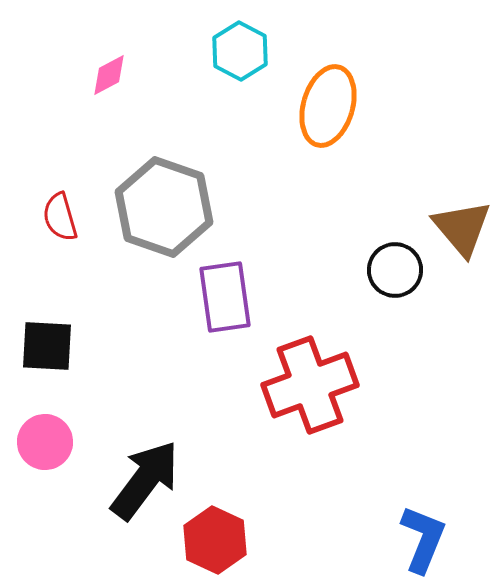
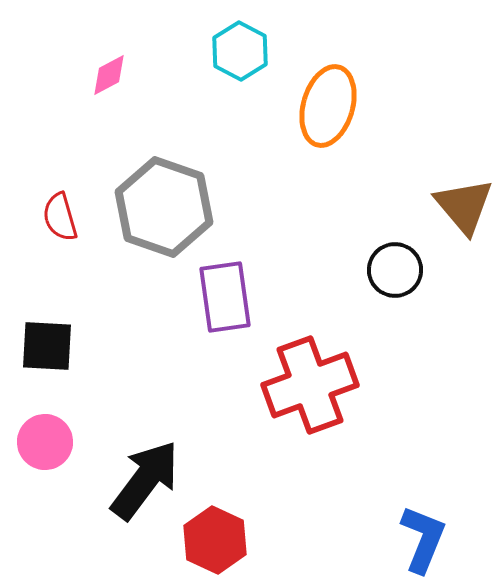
brown triangle: moved 2 px right, 22 px up
